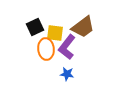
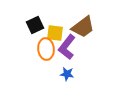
black square: moved 2 px up
